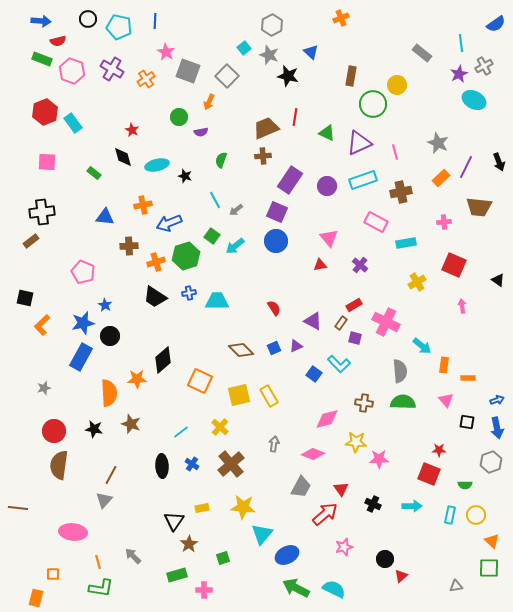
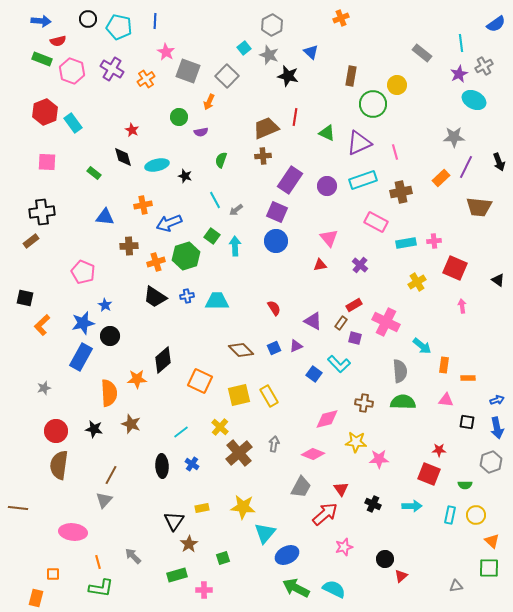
gray star at (438, 143): moved 16 px right, 6 px up; rotated 25 degrees counterclockwise
pink cross at (444, 222): moved 10 px left, 19 px down
cyan arrow at (235, 246): rotated 126 degrees clockwise
red square at (454, 265): moved 1 px right, 3 px down
blue cross at (189, 293): moved 2 px left, 3 px down
pink triangle at (446, 400): rotated 42 degrees counterclockwise
red circle at (54, 431): moved 2 px right
brown cross at (231, 464): moved 8 px right, 11 px up
cyan triangle at (262, 534): moved 3 px right, 1 px up
